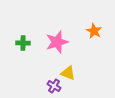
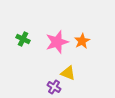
orange star: moved 12 px left, 10 px down; rotated 14 degrees clockwise
green cross: moved 4 px up; rotated 24 degrees clockwise
purple cross: moved 1 px down
